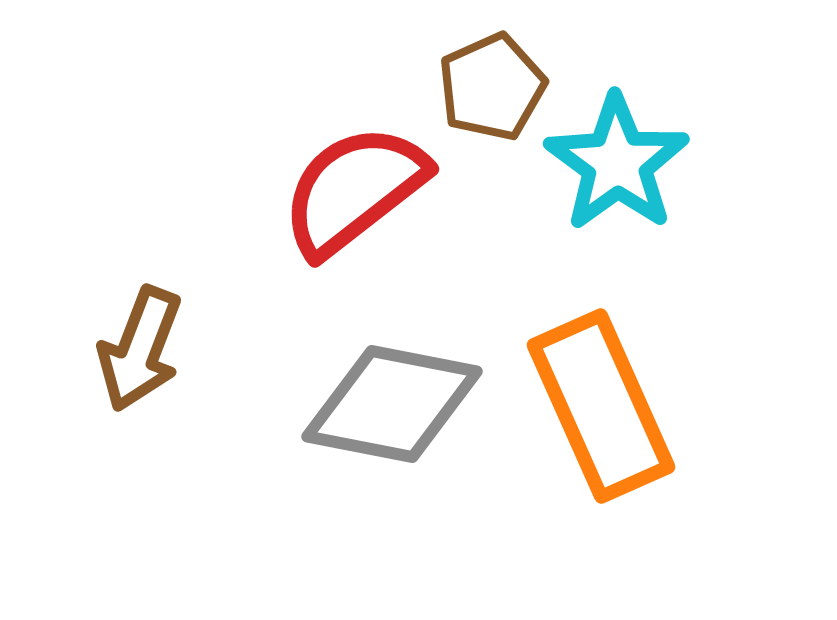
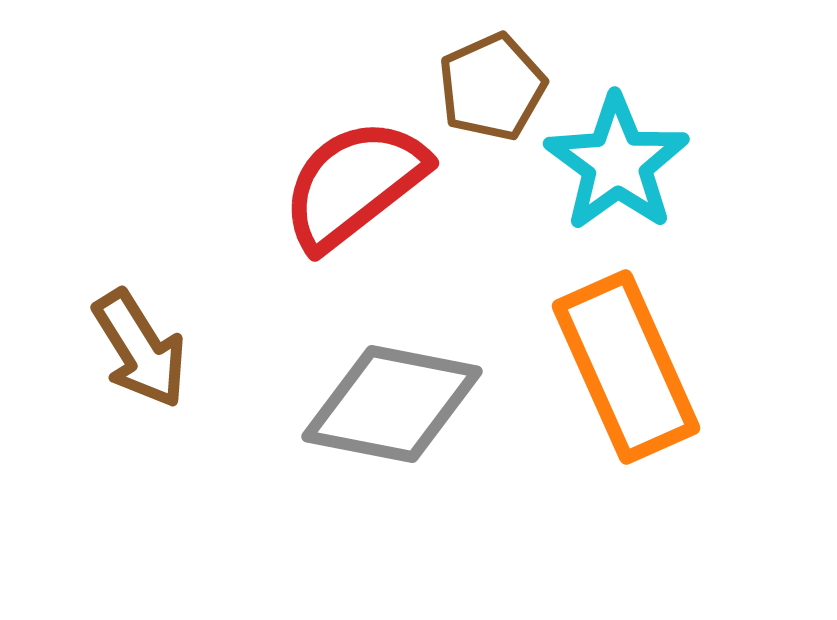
red semicircle: moved 6 px up
brown arrow: rotated 53 degrees counterclockwise
orange rectangle: moved 25 px right, 39 px up
